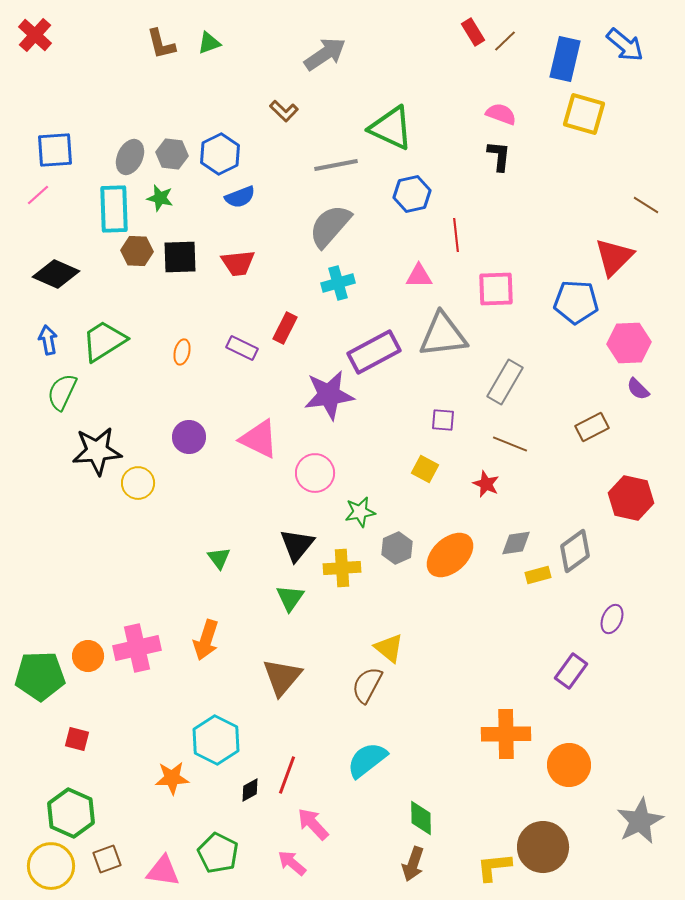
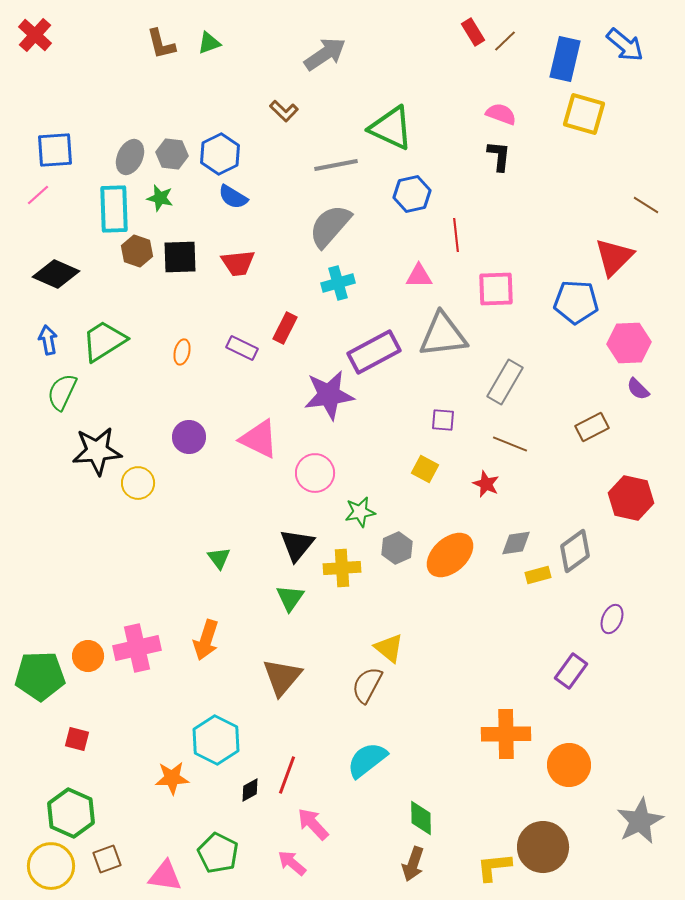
blue semicircle at (240, 197): moved 7 px left; rotated 52 degrees clockwise
brown hexagon at (137, 251): rotated 16 degrees clockwise
pink triangle at (163, 871): moved 2 px right, 5 px down
